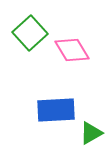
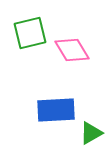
green square: rotated 28 degrees clockwise
